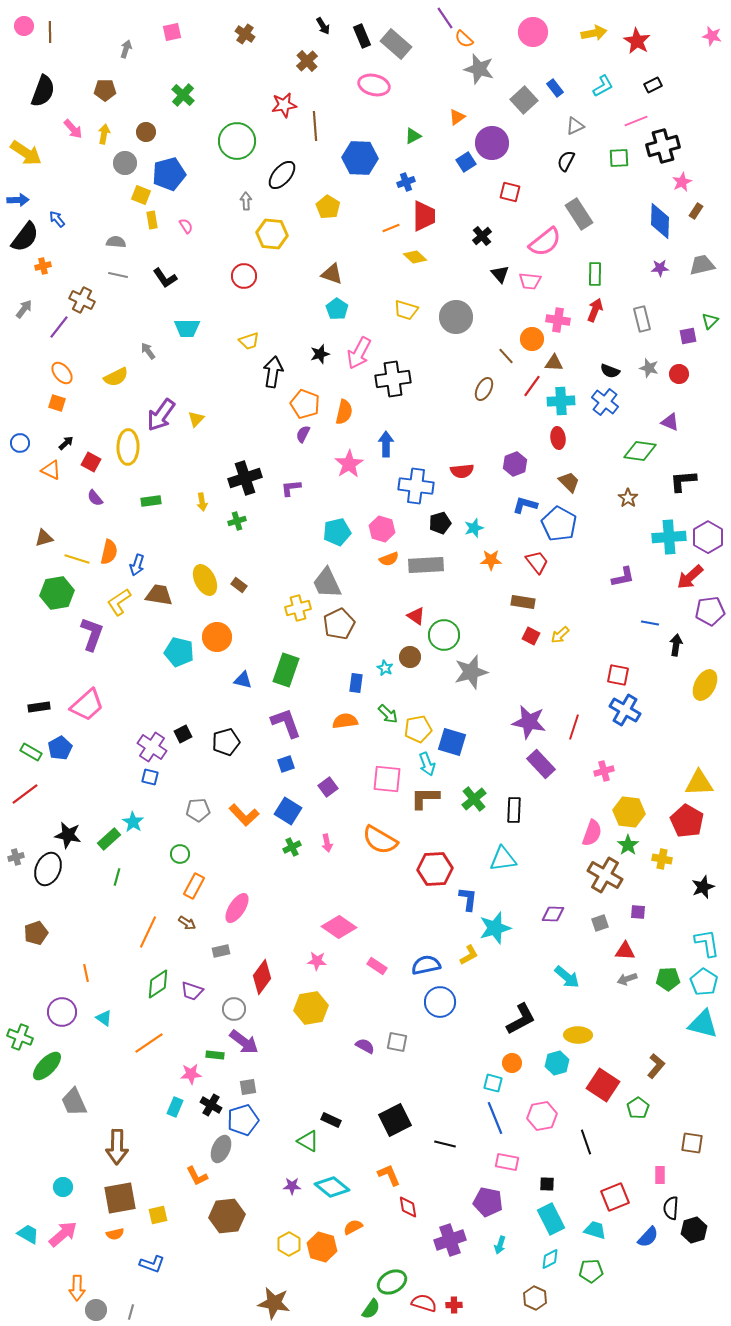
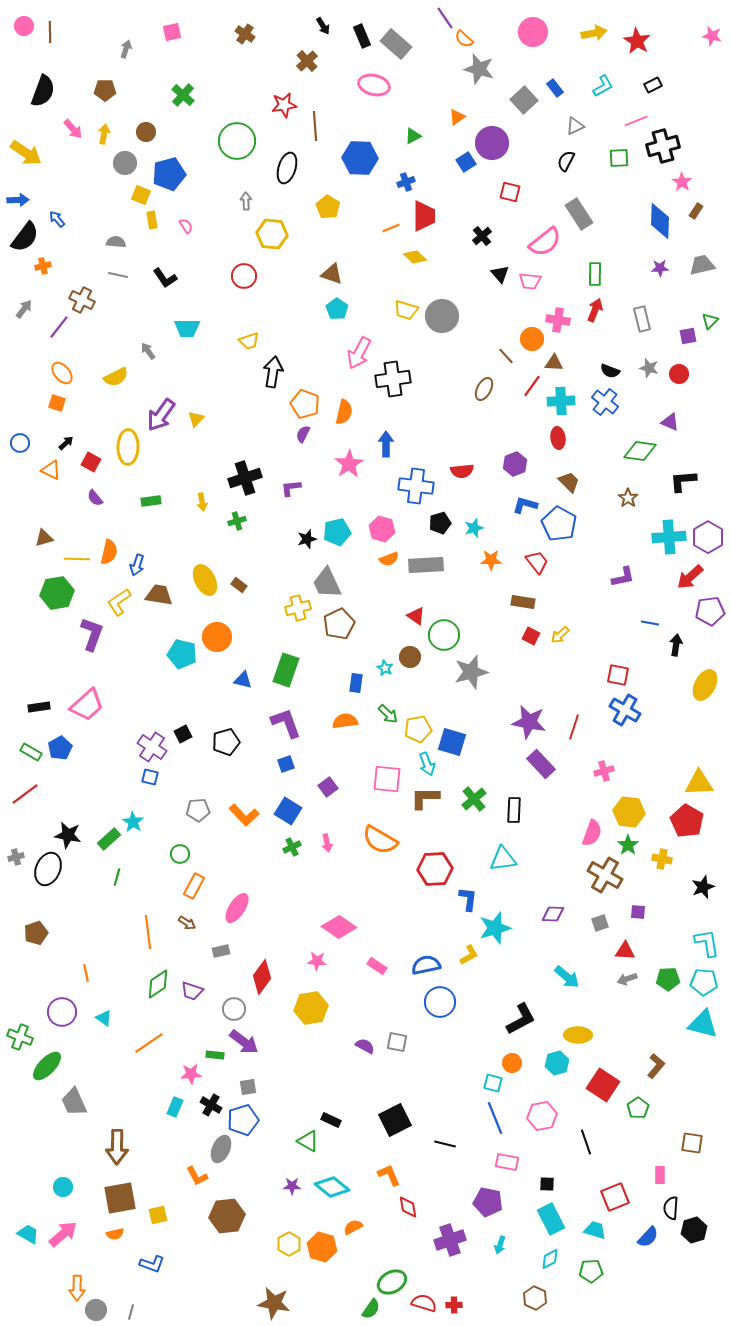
black ellipse at (282, 175): moved 5 px right, 7 px up; rotated 24 degrees counterclockwise
pink star at (682, 182): rotated 12 degrees counterclockwise
gray circle at (456, 317): moved 14 px left, 1 px up
black star at (320, 354): moved 13 px left, 185 px down
yellow line at (77, 559): rotated 15 degrees counterclockwise
cyan pentagon at (179, 652): moved 3 px right, 2 px down
orange line at (148, 932): rotated 32 degrees counterclockwise
cyan pentagon at (704, 982): rotated 28 degrees counterclockwise
